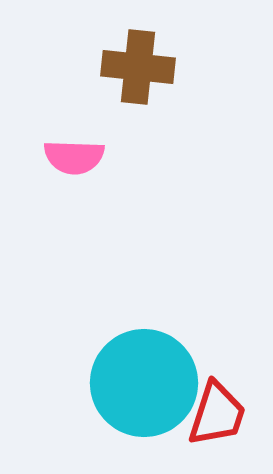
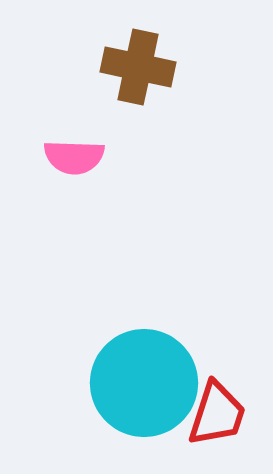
brown cross: rotated 6 degrees clockwise
